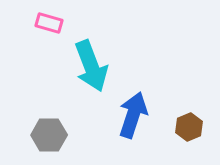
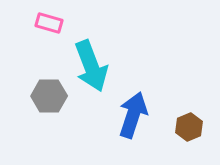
gray hexagon: moved 39 px up
